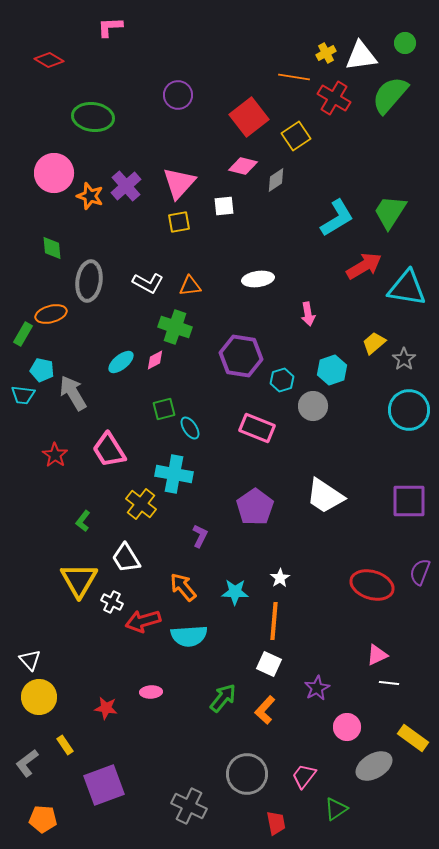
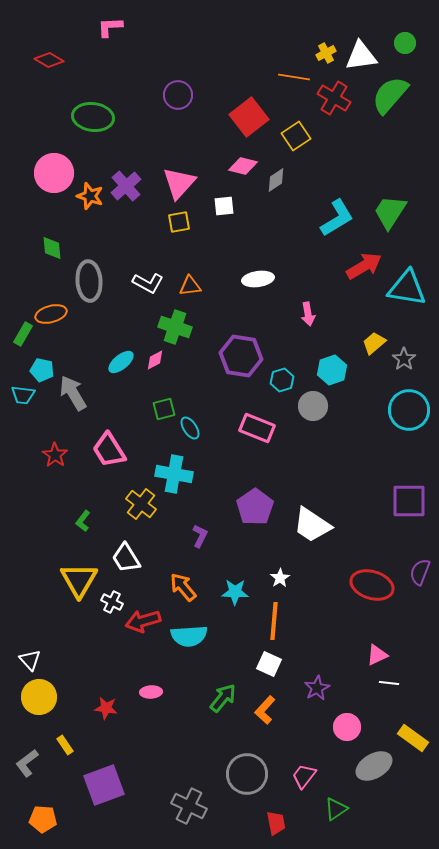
gray ellipse at (89, 281): rotated 12 degrees counterclockwise
white trapezoid at (325, 496): moved 13 px left, 29 px down
